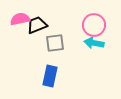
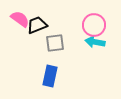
pink semicircle: rotated 48 degrees clockwise
cyan arrow: moved 1 px right, 1 px up
